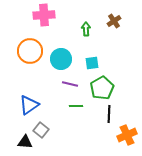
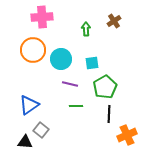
pink cross: moved 2 px left, 2 px down
orange circle: moved 3 px right, 1 px up
green pentagon: moved 3 px right, 1 px up
